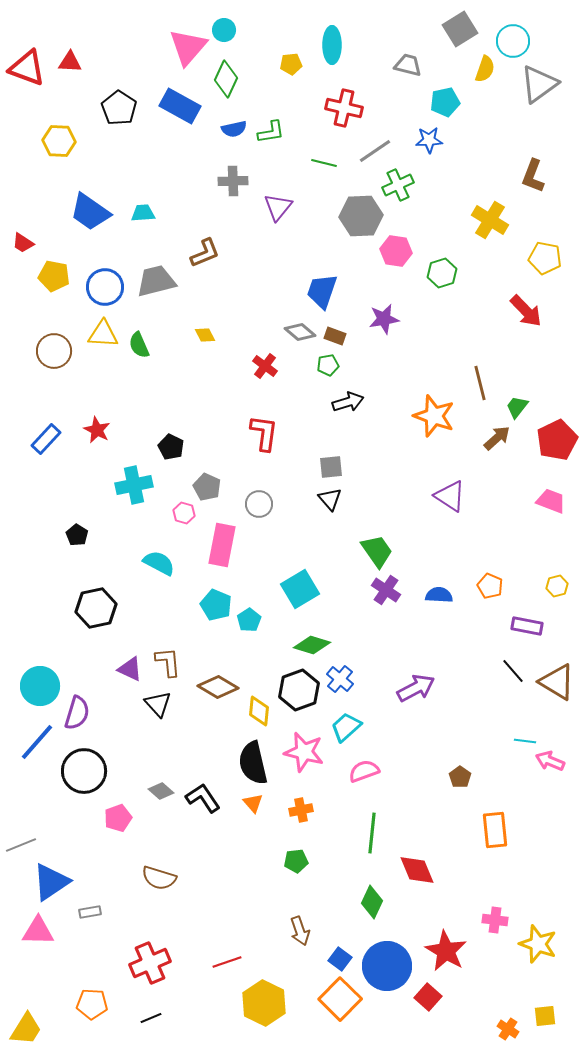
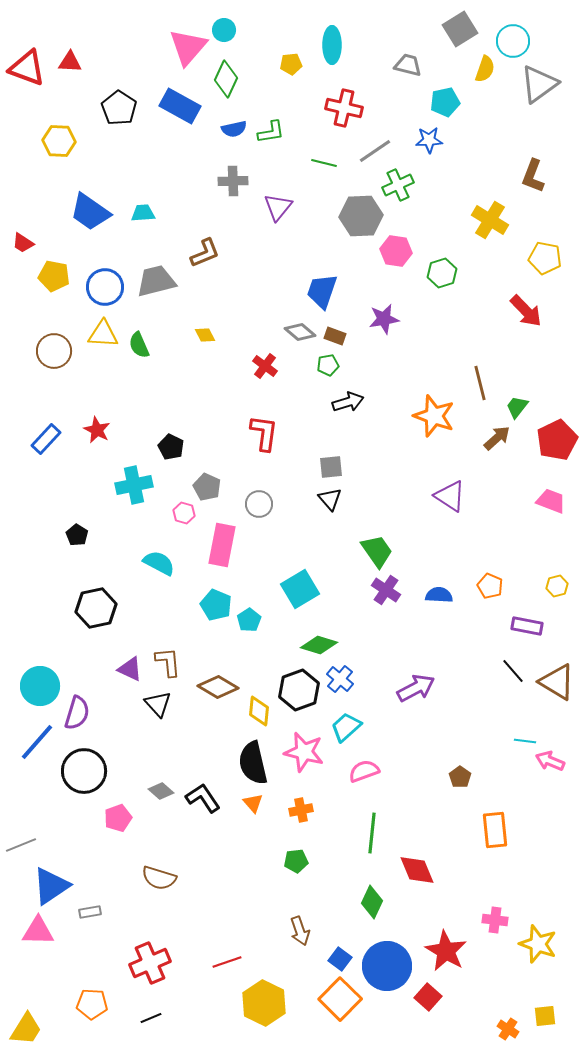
green diamond at (312, 645): moved 7 px right
blue triangle at (51, 882): moved 4 px down
